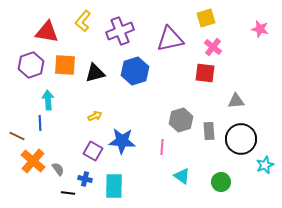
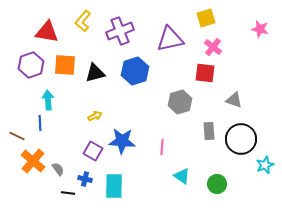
gray triangle: moved 2 px left, 1 px up; rotated 24 degrees clockwise
gray hexagon: moved 1 px left, 18 px up
green circle: moved 4 px left, 2 px down
